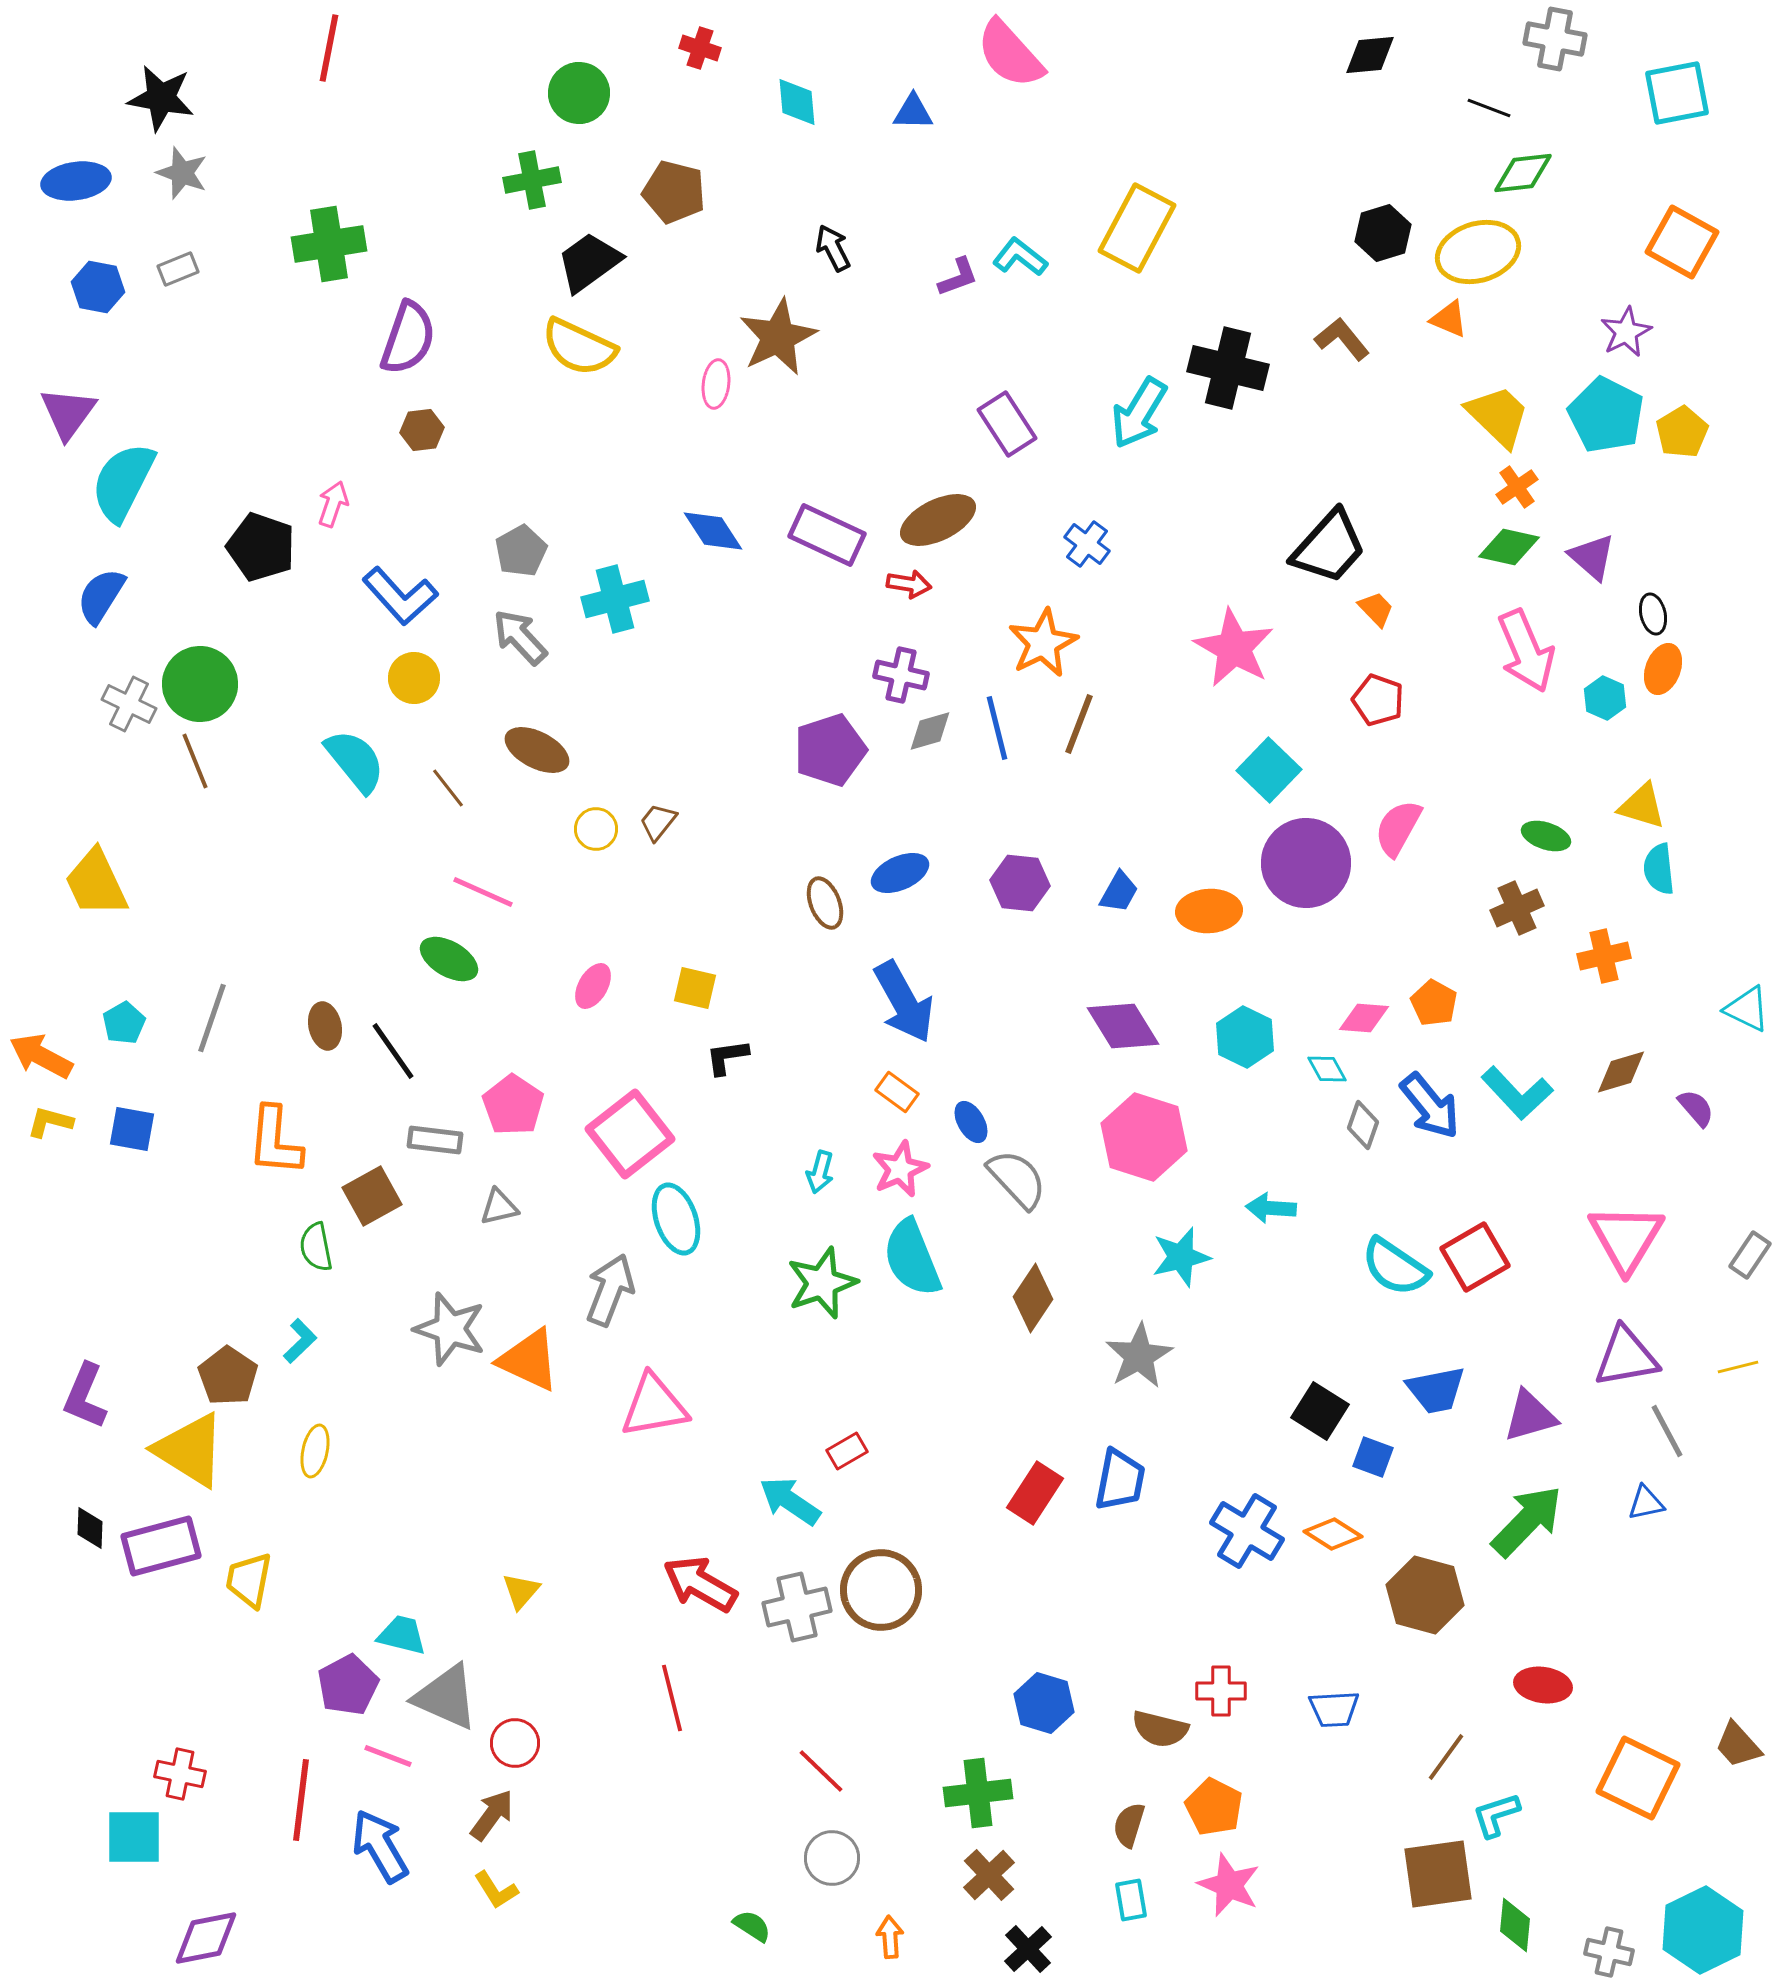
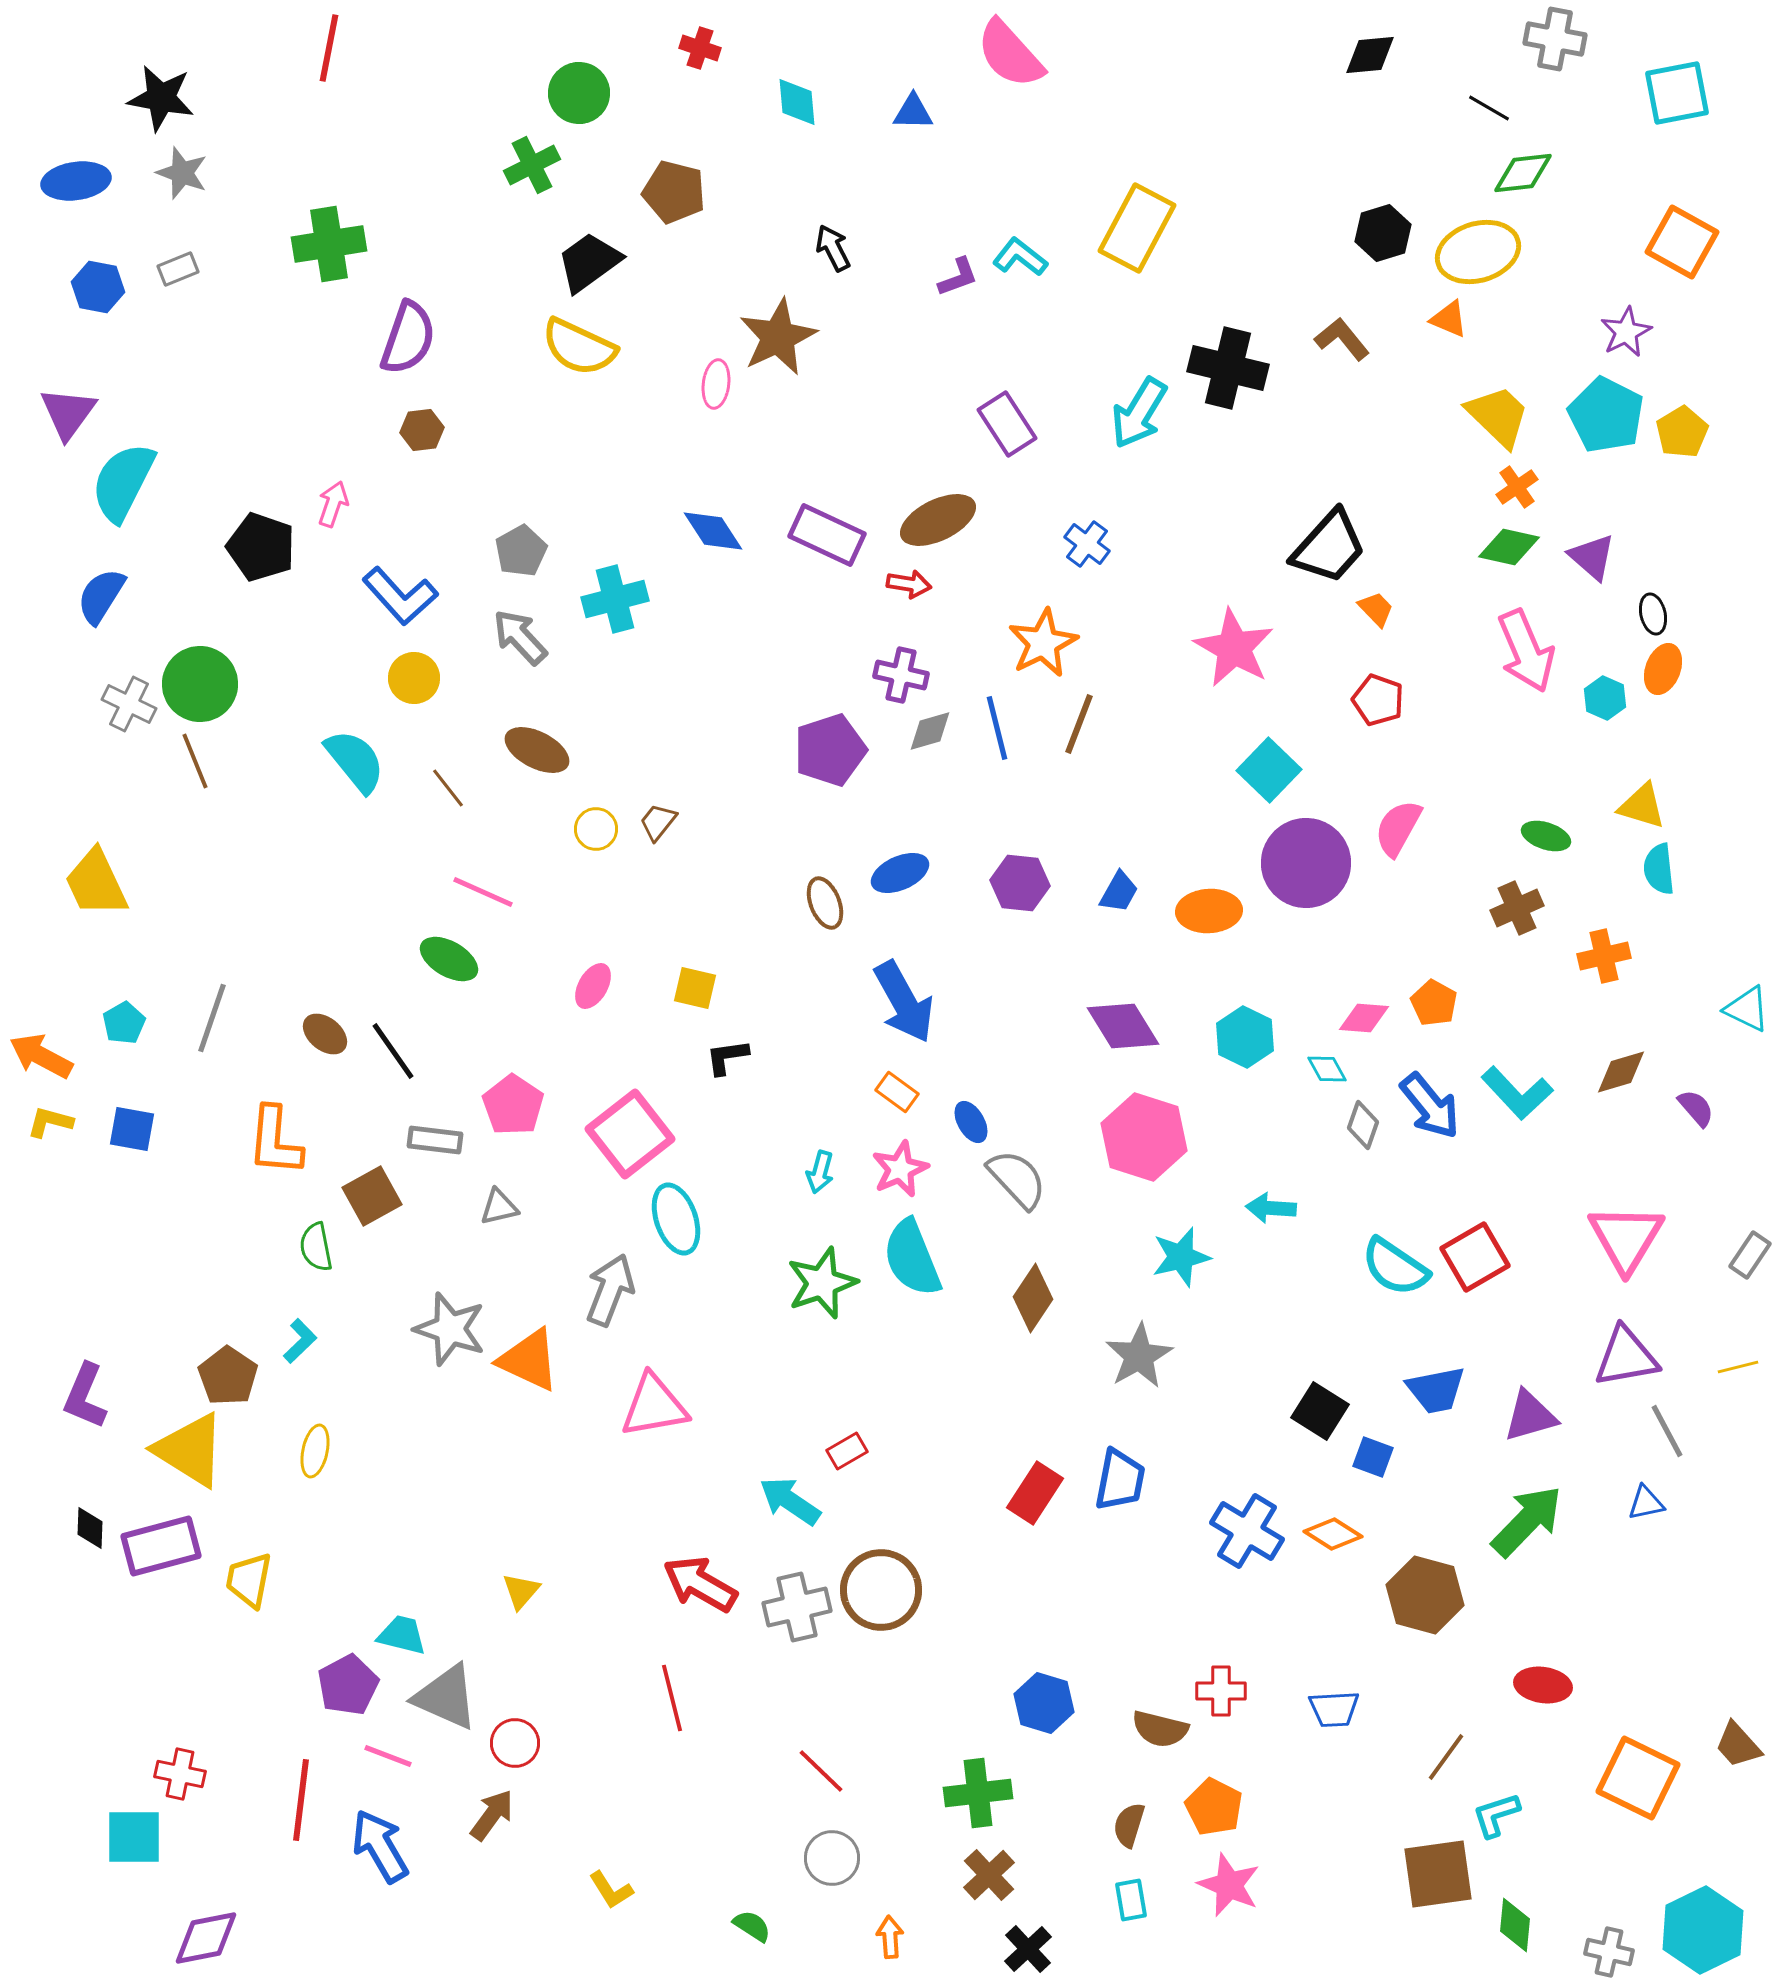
black line at (1489, 108): rotated 9 degrees clockwise
green cross at (532, 180): moved 15 px up; rotated 16 degrees counterclockwise
brown ellipse at (325, 1026): moved 8 px down; rotated 39 degrees counterclockwise
yellow L-shape at (496, 1890): moved 115 px right
